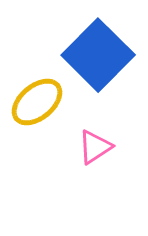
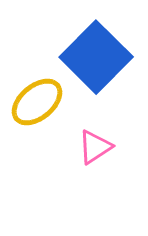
blue square: moved 2 px left, 2 px down
